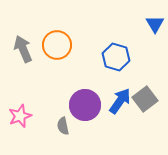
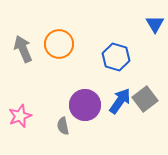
orange circle: moved 2 px right, 1 px up
